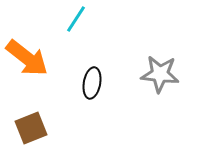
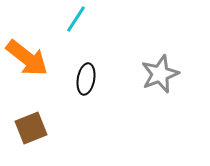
gray star: rotated 27 degrees counterclockwise
black ellipse: moved 6 px left, 4 px up
